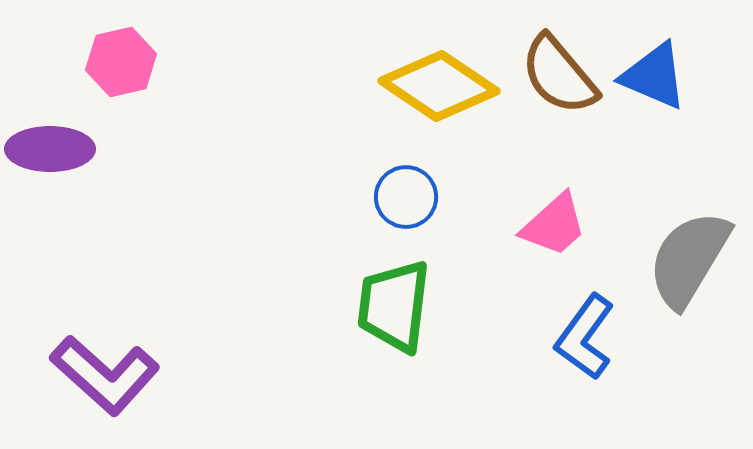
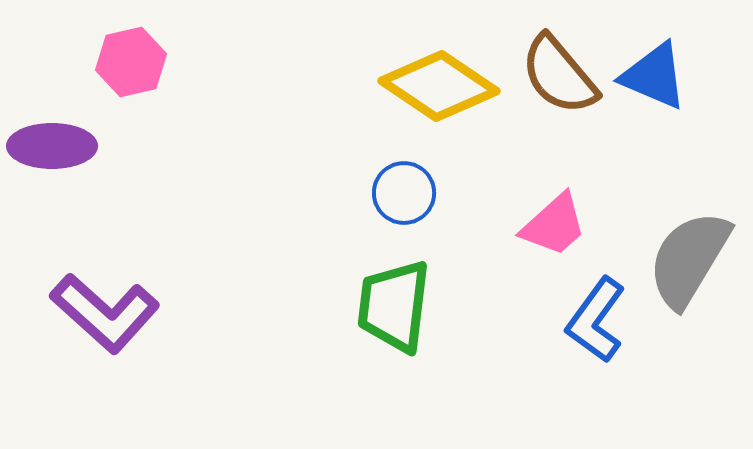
pink hexagon: moved 10 px right
purple ellipse: moved 2 px right, 3 px up
blue circle: moved 2 px left, 4 px up
blue L-shape: moved 11 px right, 17 px up
purple L-shape: moved 62 px up
